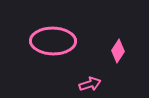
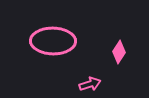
pink diamond: moved 1 px right, 1 px down
